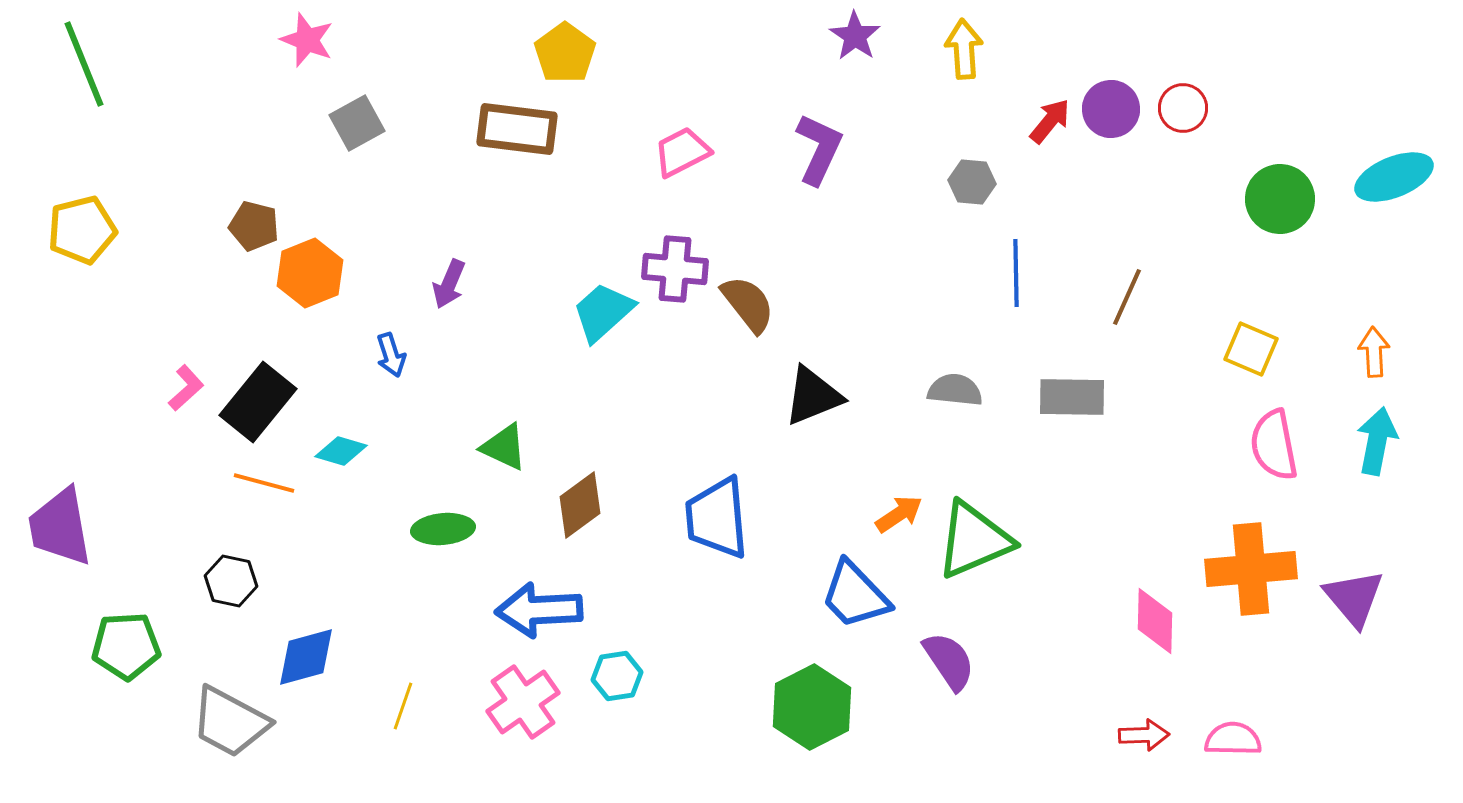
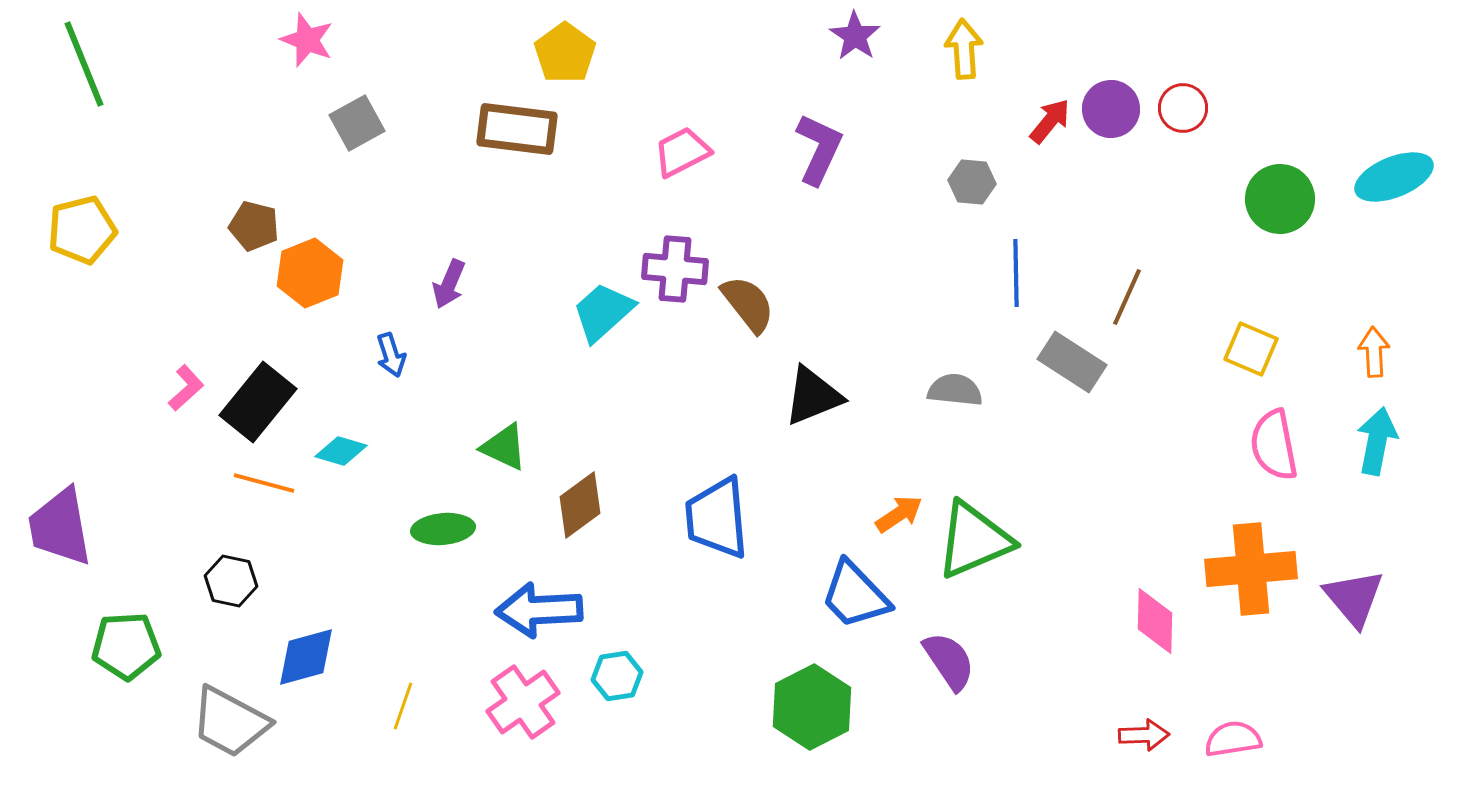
gray rectangle at (1072, 397): moved 35 px up; rotated 32 degrees clockwise
pink semicircle at (1233, 739): rotated 10 degrees counterclockwise
